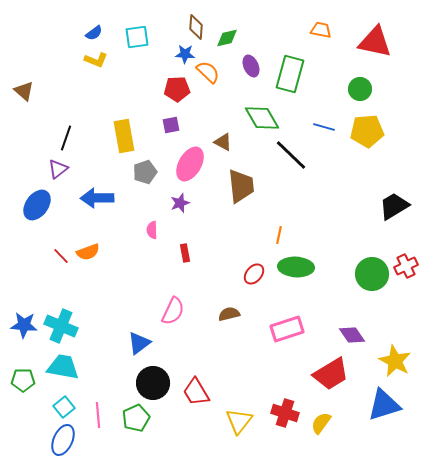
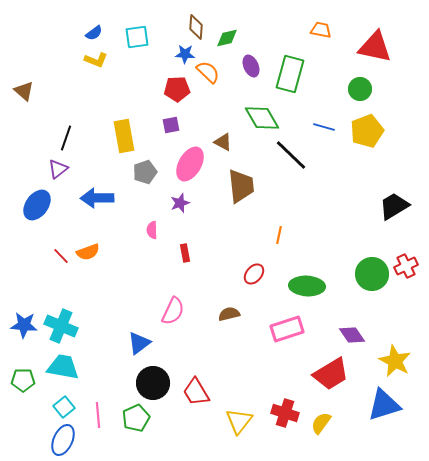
red triangle at (375, 42): moved 5 px down
yellow pentagon at (367, 131): rotated 16 degrees counterclockwise
green ellipse at (296, 267): moved 11 px right, 19 px down
